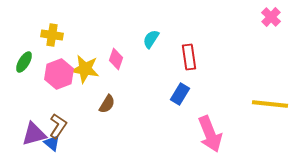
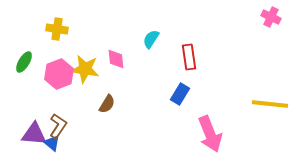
pink cross: rotated 18 degrees counterclockwise
yellow cross: moved 5 px right, 6 px up
pink diamond: rotated 25 degrees counterclockwise
purple triangle: rotated 20 degrees clockwise
